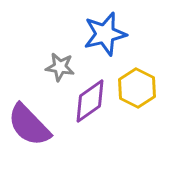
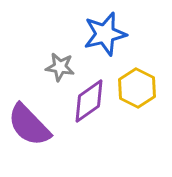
purple diamond: moved 1 px left
